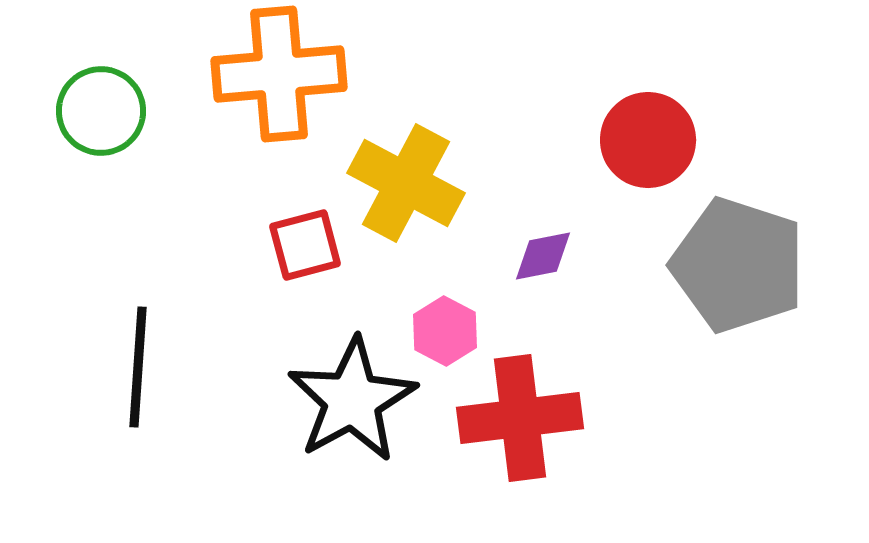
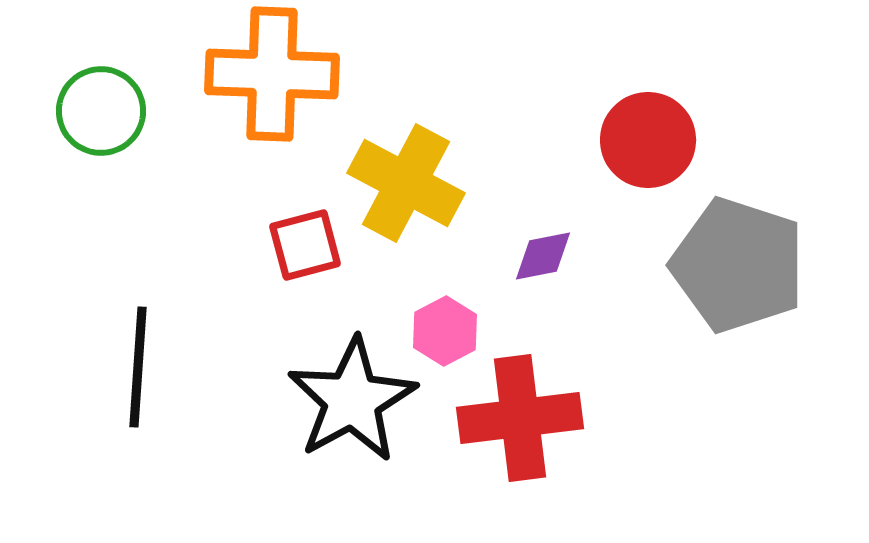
orange cross: moved 7 px left; rotated 7 degrees clockwise
pink hexagon: rotated 4 degrees clockwise
